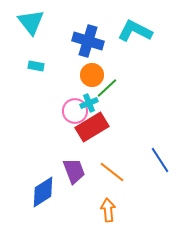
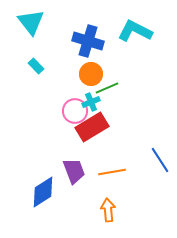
cyan rectangle: rotated 35 degrees clockwise
orange circle: moved 1 px left, 1 px up
green line: rotated 20 degrees clockwise
cyan cross: moved 2 px right, 1 px up
orange line: rotated 48 degrees counterclockwise
